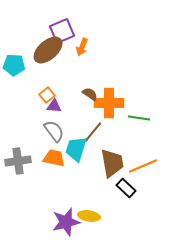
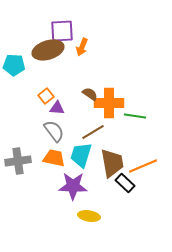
purple square: rotated 20 degrees clockwise
brown ellipse: rotated 24 degrees clockwise
orange square: moved 1 px left, 1 px down
purple triangle: moved 3 px right, 2 px down
green line: moved 4 px left, 2 px up
brown line: rotated 20 degrees clockwise
cyan trapezoid: moved 5 px right, 6 px down
black rectangle: moved 1 px left, 5 px up
purple star: moved 7 px right, 36 px up; rotated 16 degrees clockwise
